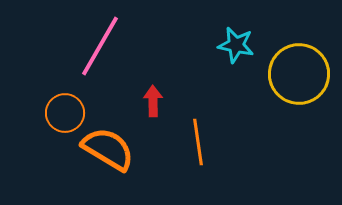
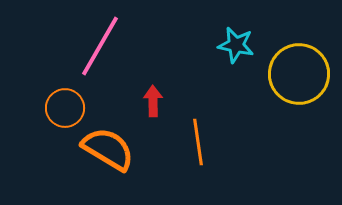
orange circle: moved 5 px up
